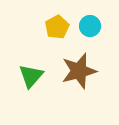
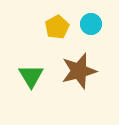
cyan circle: moved 1 px right, 2 px up
green triangle: rotated 12 degrees counterclockwise
